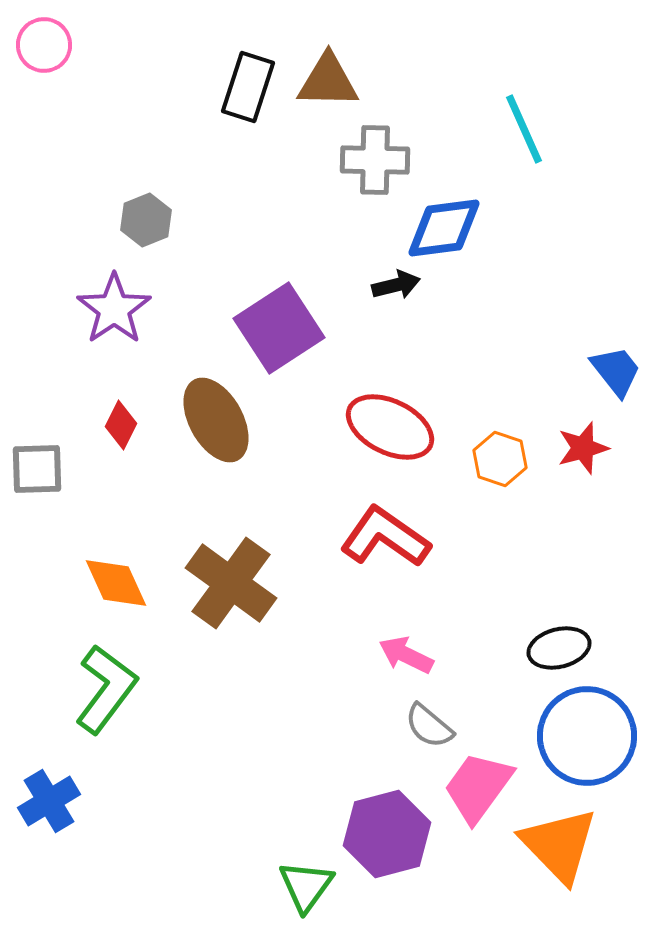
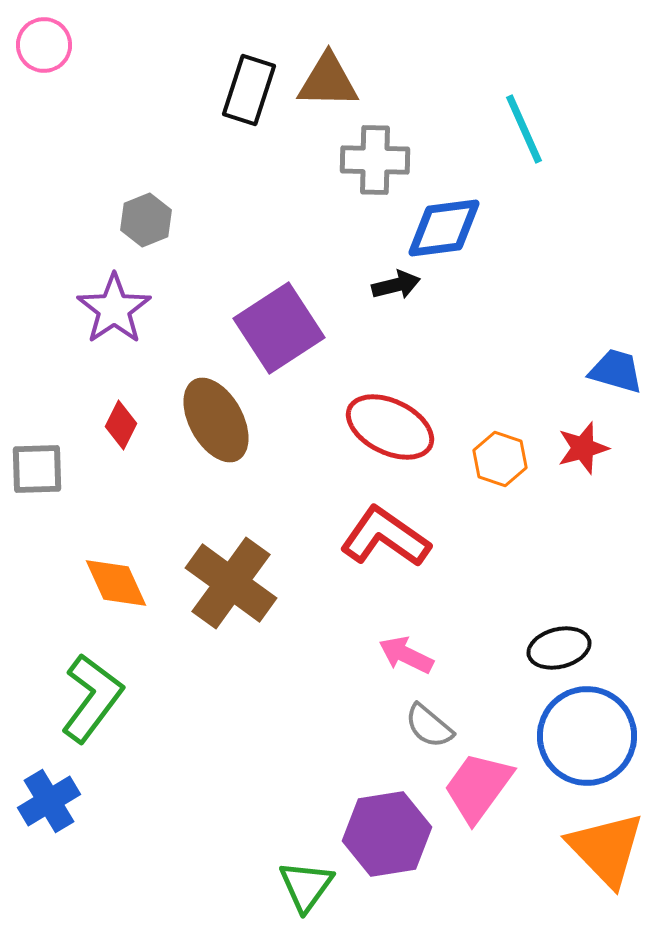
black rectangle: moved 1 px right, 3 px down
blue trapezoid: rotated 36 degrees counterclockwise
green L-shape: moved 14 px left, 9 px down
purple hexagon: rotated 6 degrees clockwise
orange triangle: moved 47 px right, 4 px down
